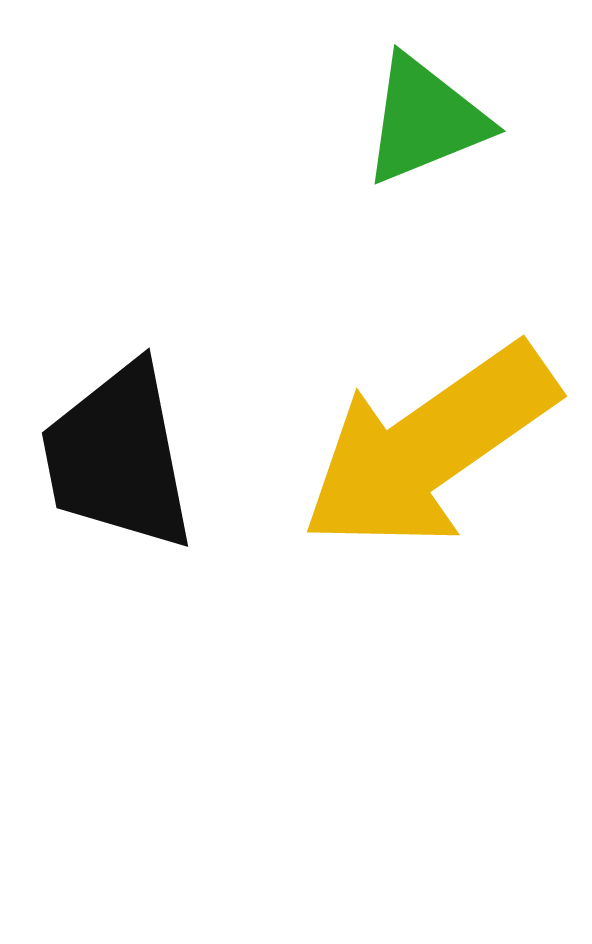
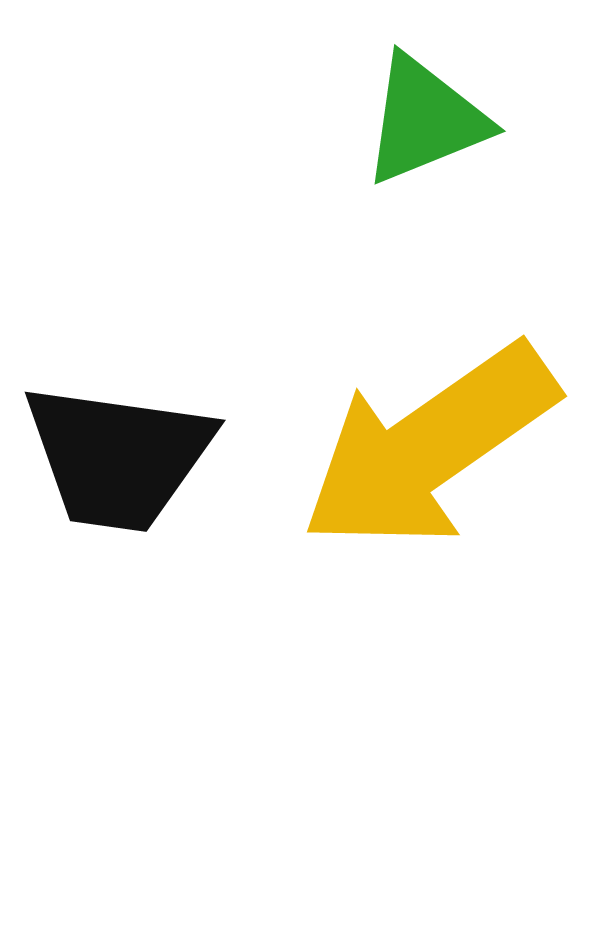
black trapezoid: rotated 71 degrees counterclockwise
